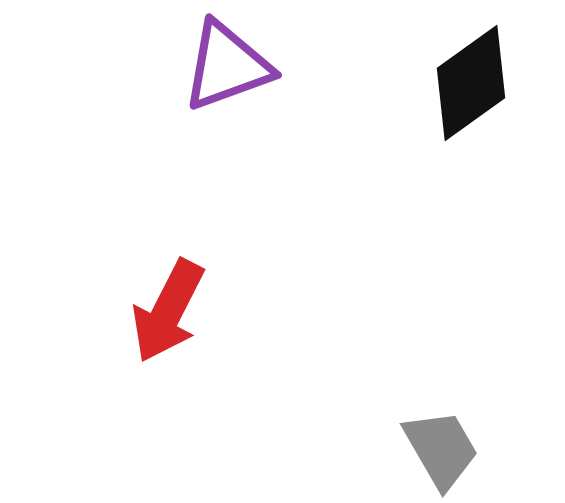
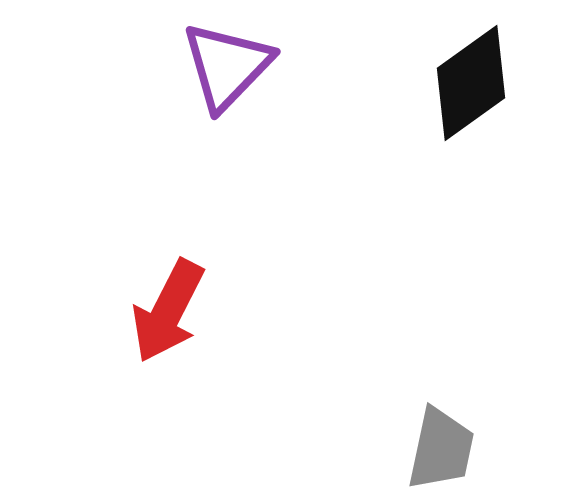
purple triangle: rotated 26 degrees counterclockwise
gray trapezoid: rotated 42 degrees clockwise
